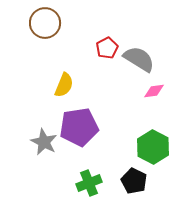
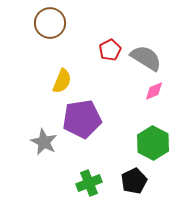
brown circle: moved 5 px right
red pentagon: moved 3 px right, 2 px down
gray semicircle: moved 7 px right, 1 px up
yellow semicircle: moved 2 px left, 4 px up
pink diamond: rotated 15 degrees counterclockwise
purple pentagon: moved 3 px right, 8 px up
green hexagon: moved 4 px up
black pentagon: rotated 20 degrees clockwise
